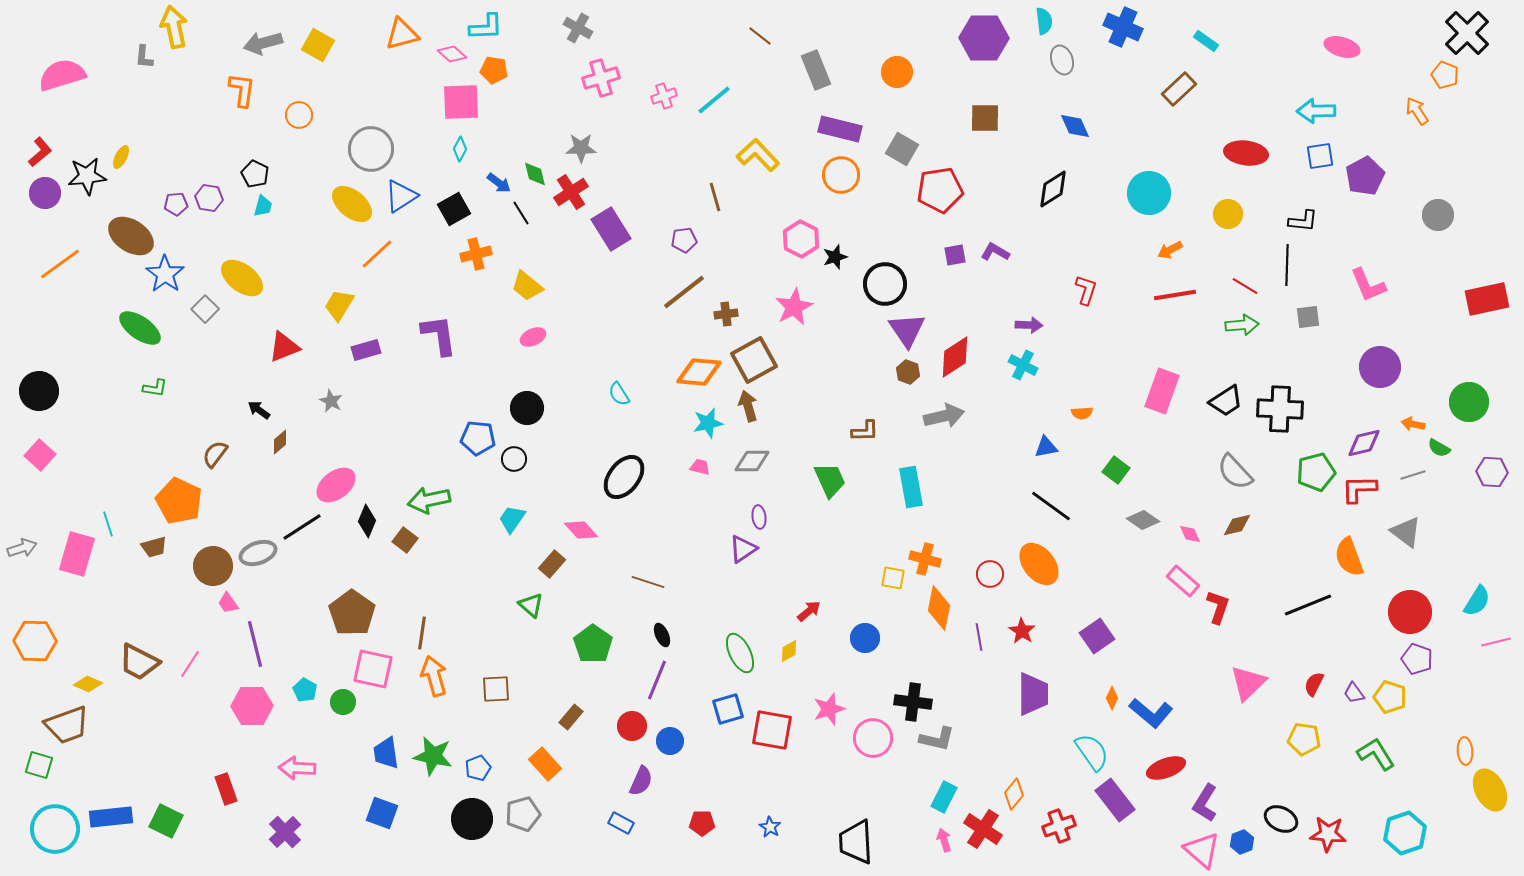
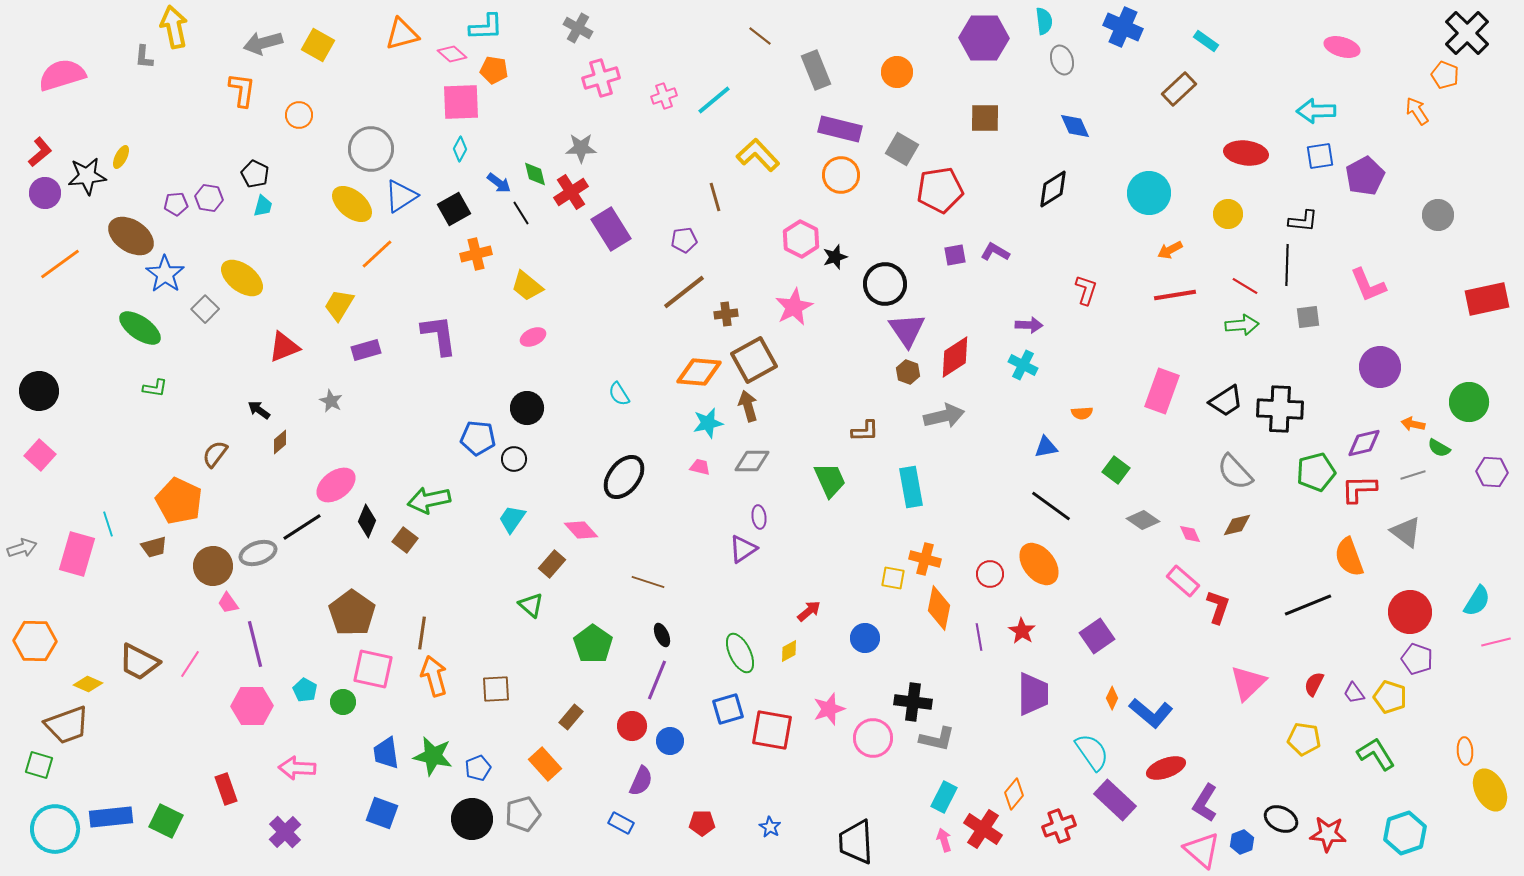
purple rectangle at (1115, 800): rotated 9 degrees counterclockwise
